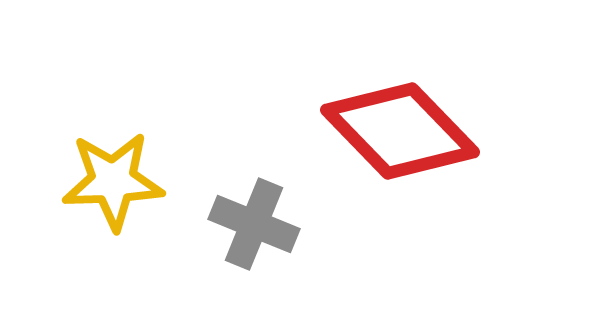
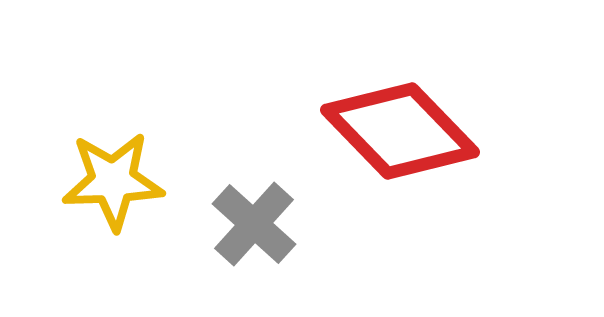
gray cross: rotated 20 degrees clockwise
